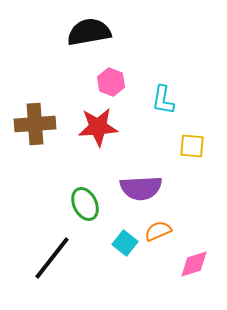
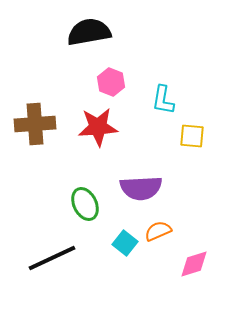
yellow square: moved 10 px up
black line: rotated 27 degrees clockwise
